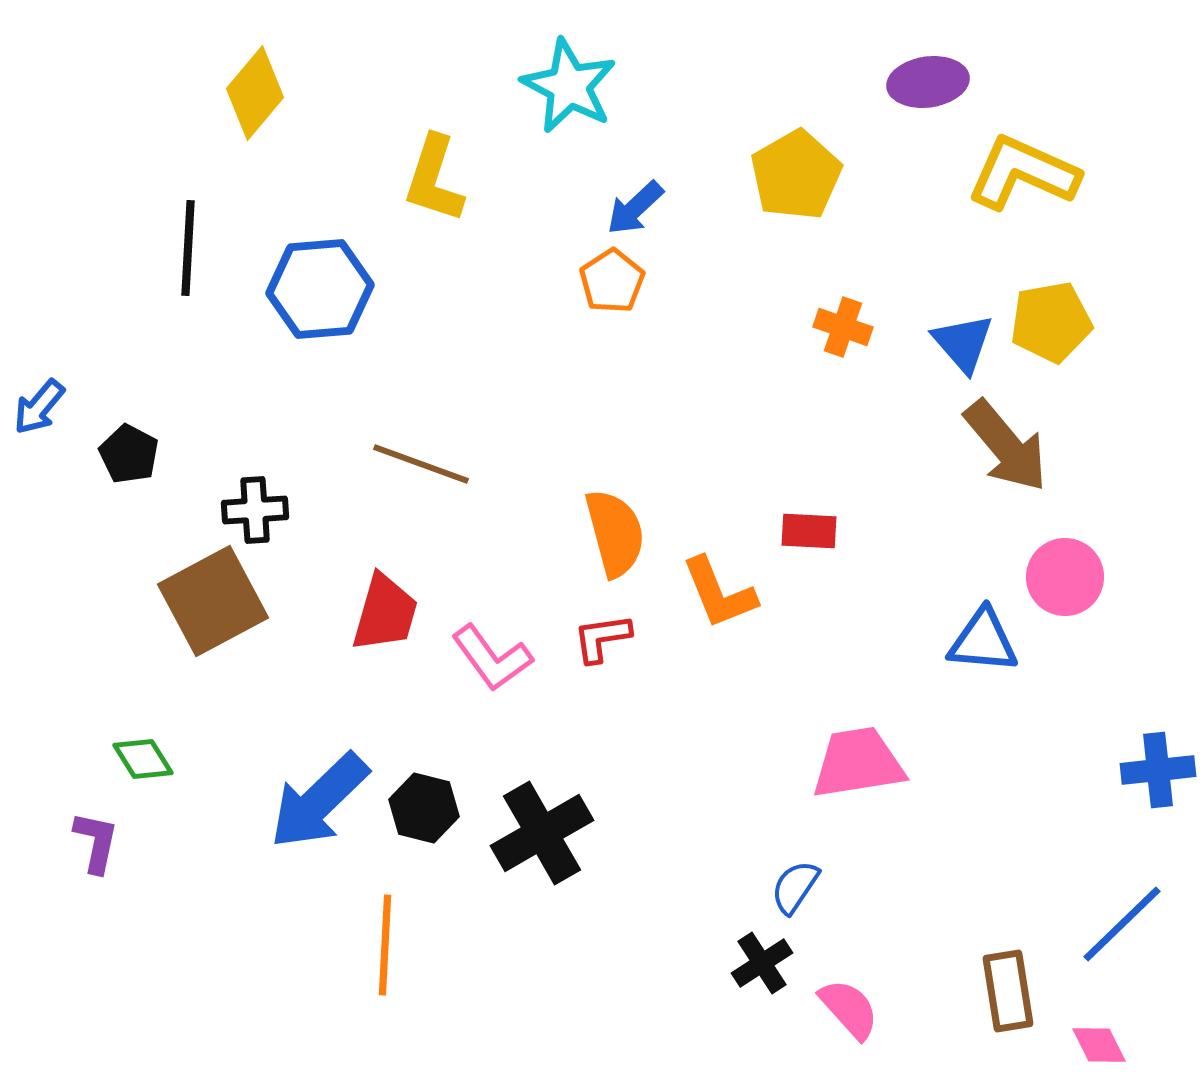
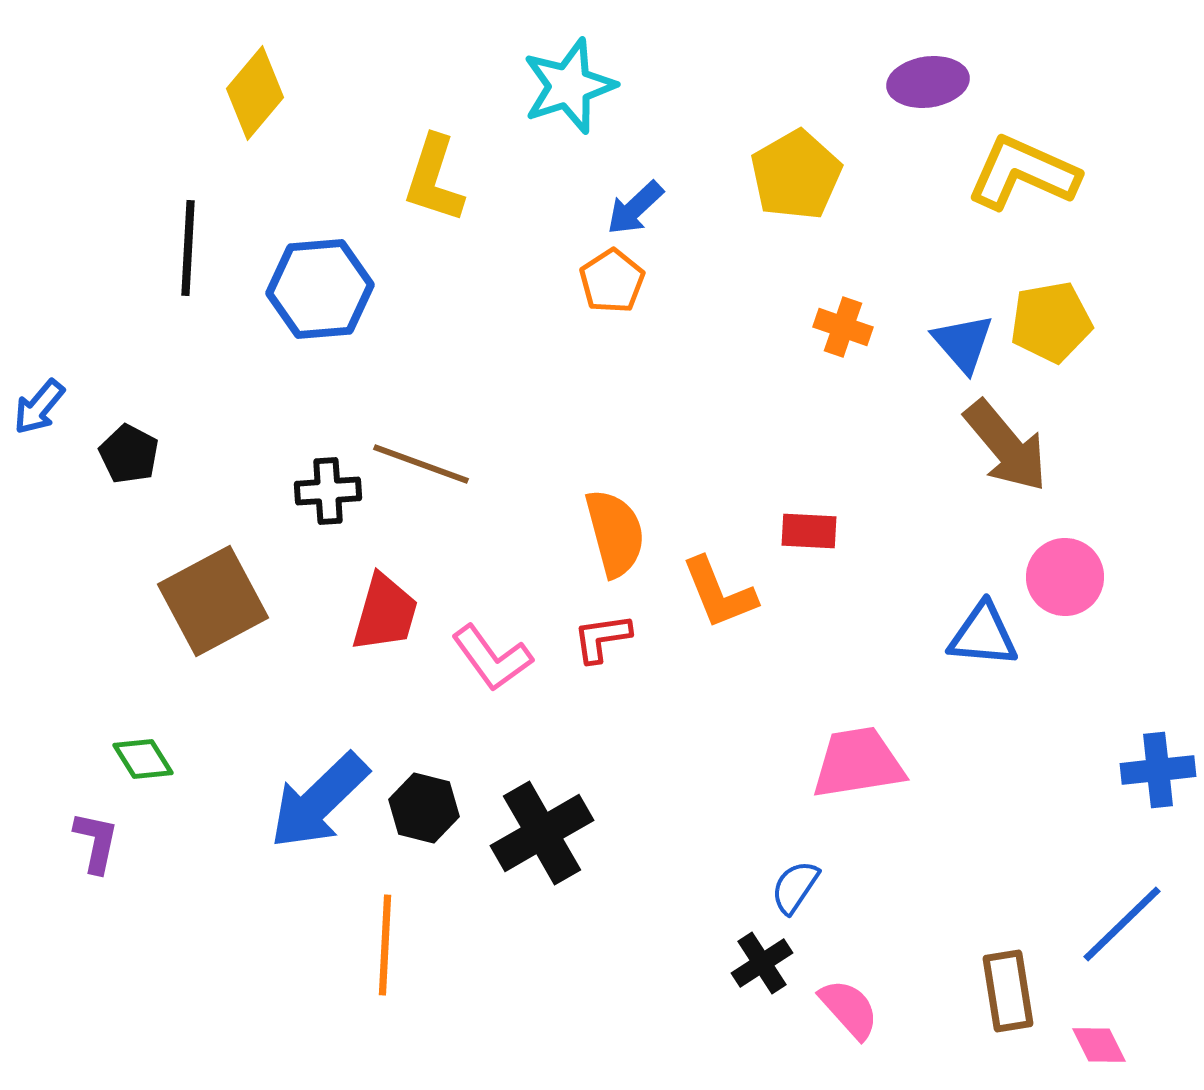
cyan star at (569, 86): rotated 26 degrees clockwise
black cross at (255, 510): moved 73 px right, 19 px up
blue triangle at (983, 641): moved 6 px up
